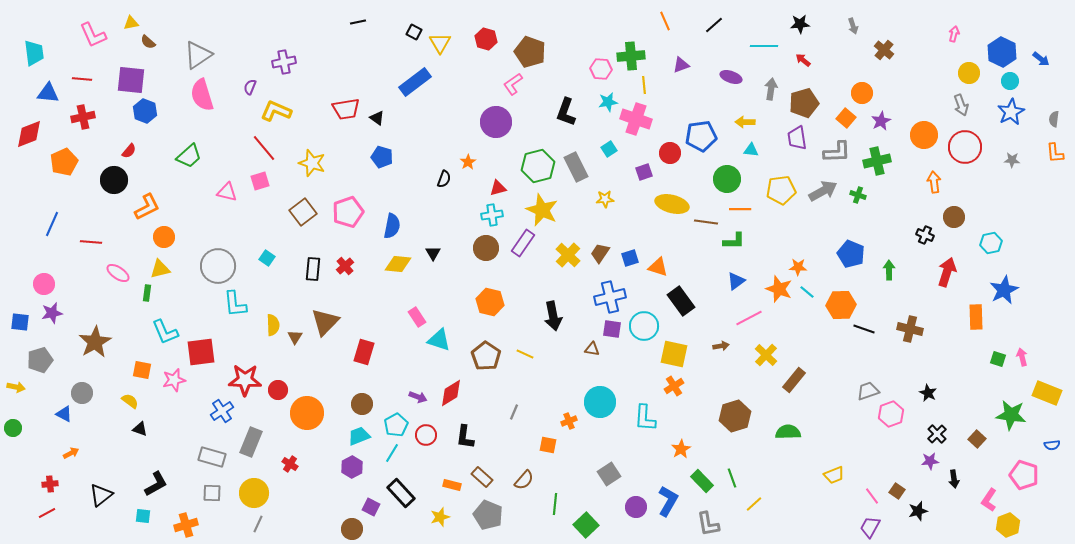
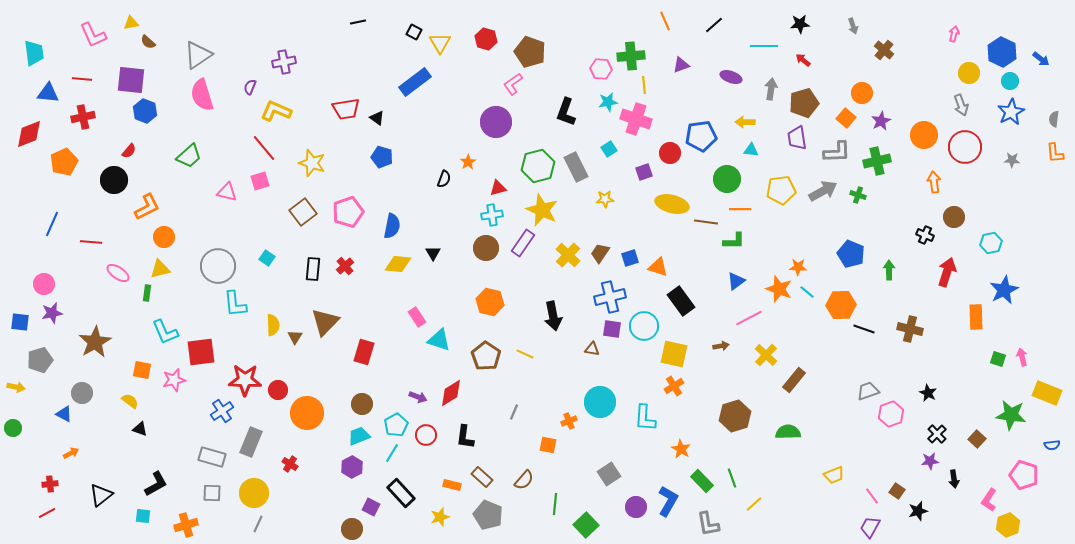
orange star at (681, 449): rotated 12 degrees counterclockwise
